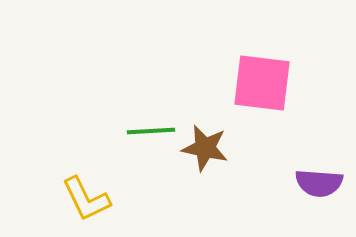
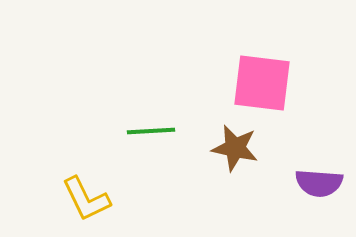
brown star: moved 30 px right
